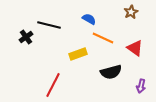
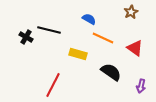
black line: moved 5 px down
black cross: rotated 24 degrees counterclockwise
yellow rectangle: rotated 36 degrees clockwise
black semicircle: rotated 130 degrees counterclockwise
